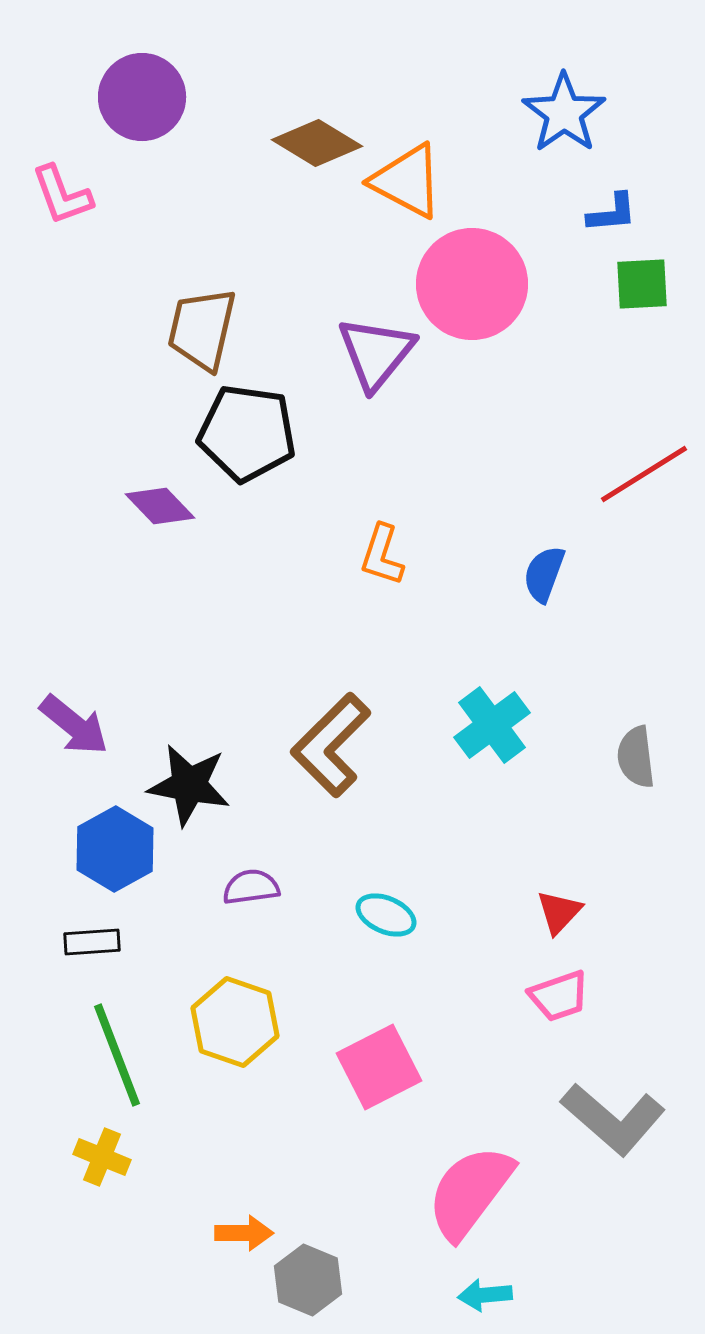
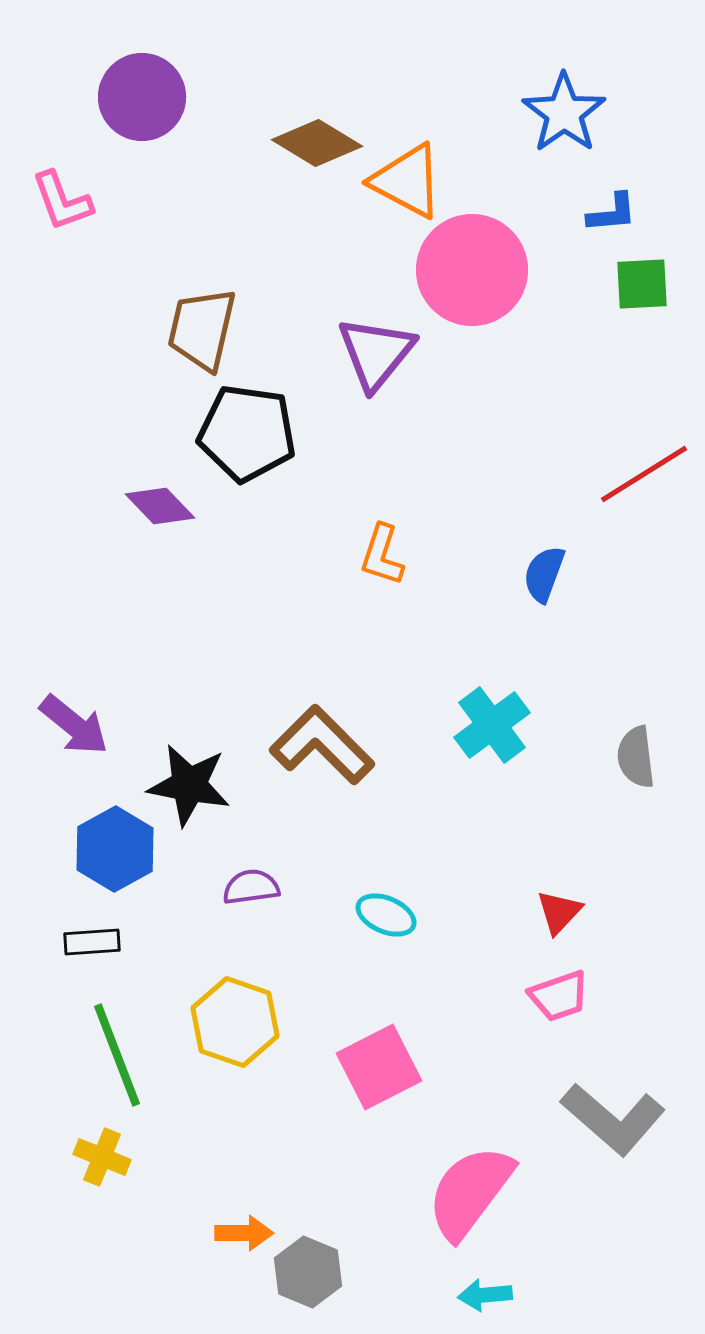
pink L-shape: moved 6 px down
pink circle: moved 14 px up
brown L-shape: moved 9 px left; rotated 90 degrees clockwise
gray hexagon: moved 8 px up
